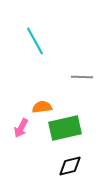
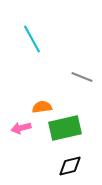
cyan line: moved 3 px left, 2 px up
gray line: rotated 20 degrees clockwise
pink arrow: rotated 48 degrees clockwise
